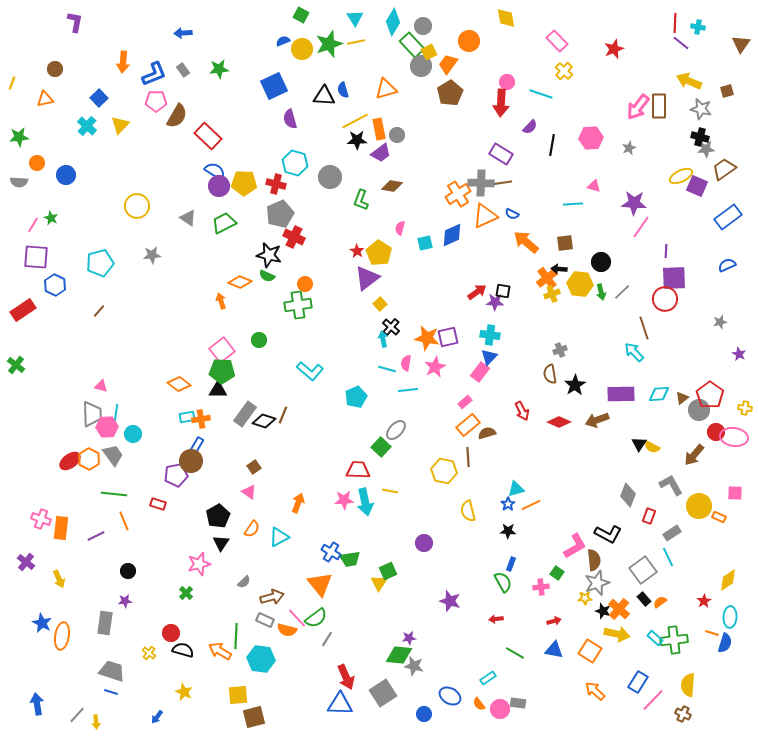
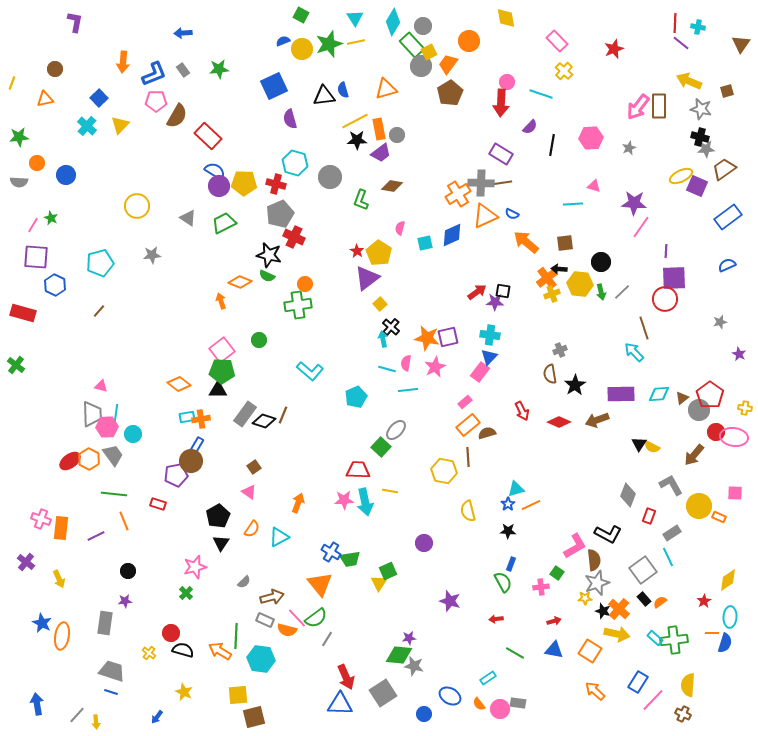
black triangle at (324, 96): rotated 10 degrees counterclockwise
red rectangle at (23, 310): moved 3 px down; rotated 50 degrees clockwise
pink star at (199, 564): moved 4 px left, 3 px down
orange line at (712, 633): rotated 16 degrees counterclockwise
